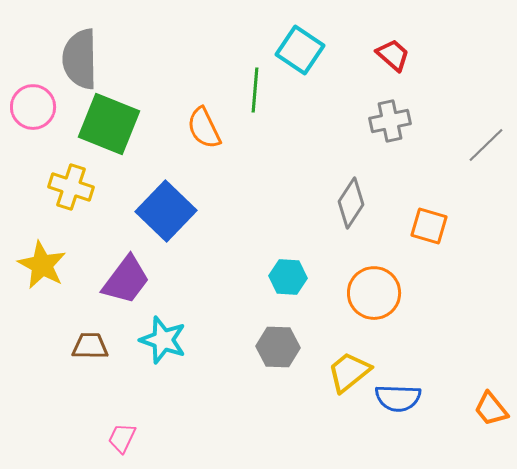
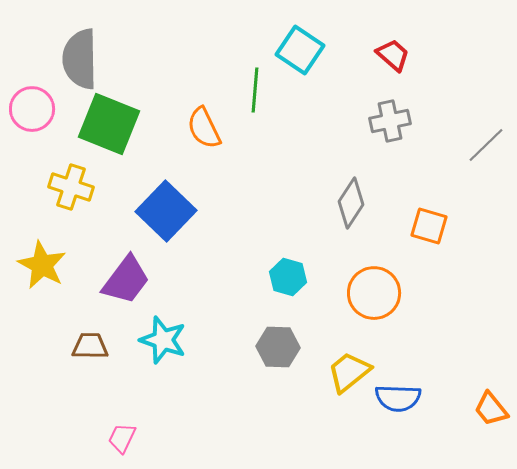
pink circle: moved 1 px left, 2 px down
cyan hexagon: rotated 12 degrees clockwise
